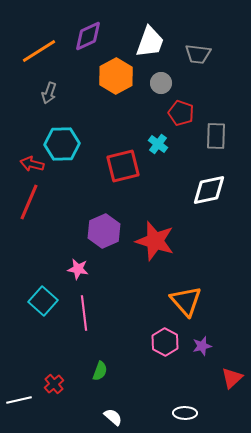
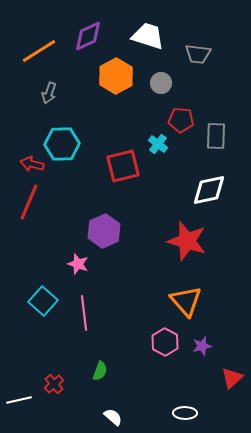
white trapezoid: moved 2 px left, 6 px up; rotated 92 degrees counterclockwise
red pentagon: moved 7 px down; rotated 15 degrees counterclockwise
red star: moved 32 px right
pink star: moved 5 px up; rotated 10 degrees clockwise
